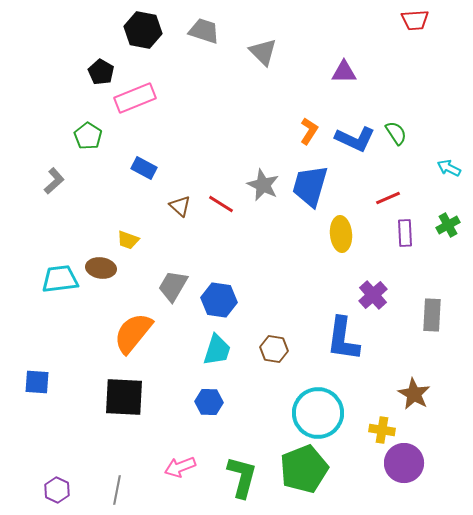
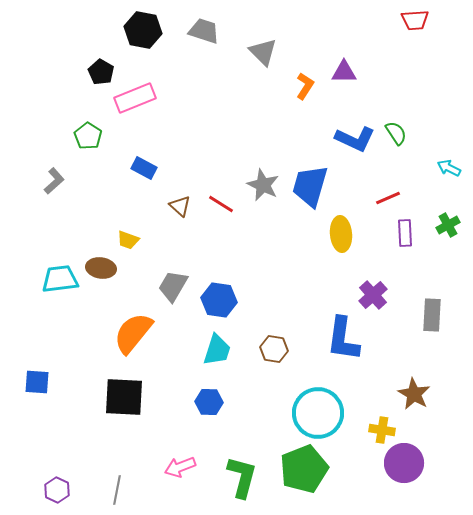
orange L-shape at (309, 131): moved 4 px left, 45 px up
